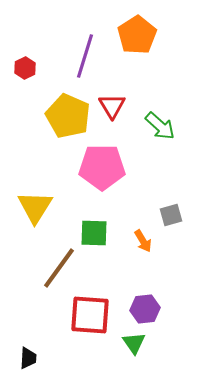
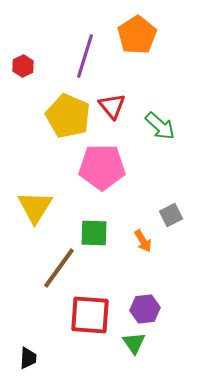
red hexagon: moved 2 px left, 2 px up
red triangle: rotated 8 degrees counterclockwise
gray square: rotated 10 degrees counterclockwise
